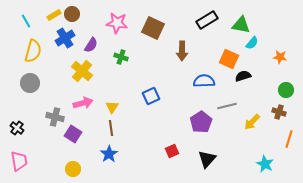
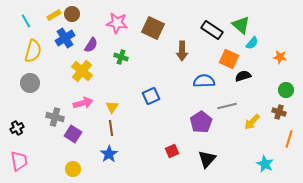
black rectangle: moved 5 px right, 10 px down; rotated 65 degrees clockwise
green triangle: rotated 30 degrees clockwise
black cross: rotated 24 degrees clockwise
